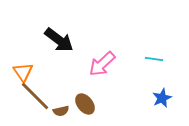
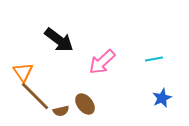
cyan line: rotated 18 degrees counterclockwise
pink arrow: moved 2 px up
